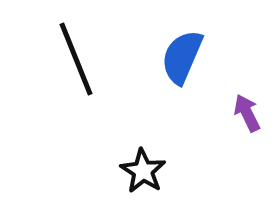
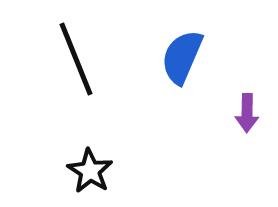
purple arrow: rotated 153 degrees counterclockwise
black star: moved 53 px left
